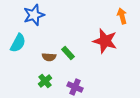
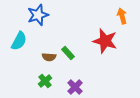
blue star: moved 4 px right
cyan semicircle: moved 1 px right, 2 px up
purple cross: rotated 21 degrees clockwise
